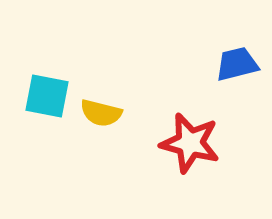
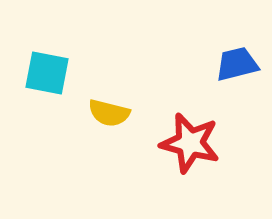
cyan square: moved 23 px up
yellow semicircle: moved 8 px right
